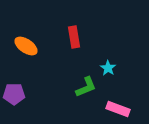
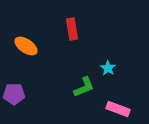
red rectangle: moved 2 px left, 8 px up
green L-shape: moved 2 px left
